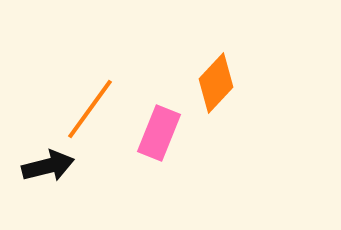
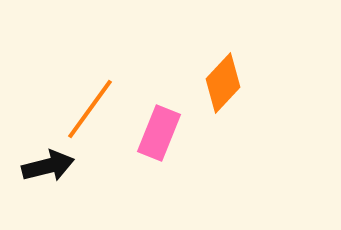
orange diamond: moved 7 px right
